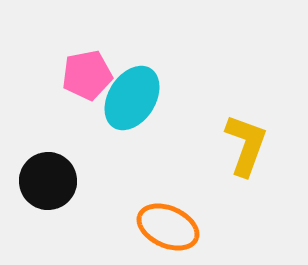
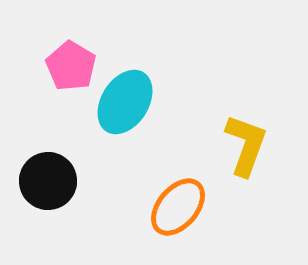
pink pentagon: moved 16 px left, 9 px up; rotated 30 degrees counterclockwise
cyan ellipse: moved 7 px left, 4 px down
orange ellipse: moved 10 px right, 20 px up; rotated 74 degrees counterclockwise
